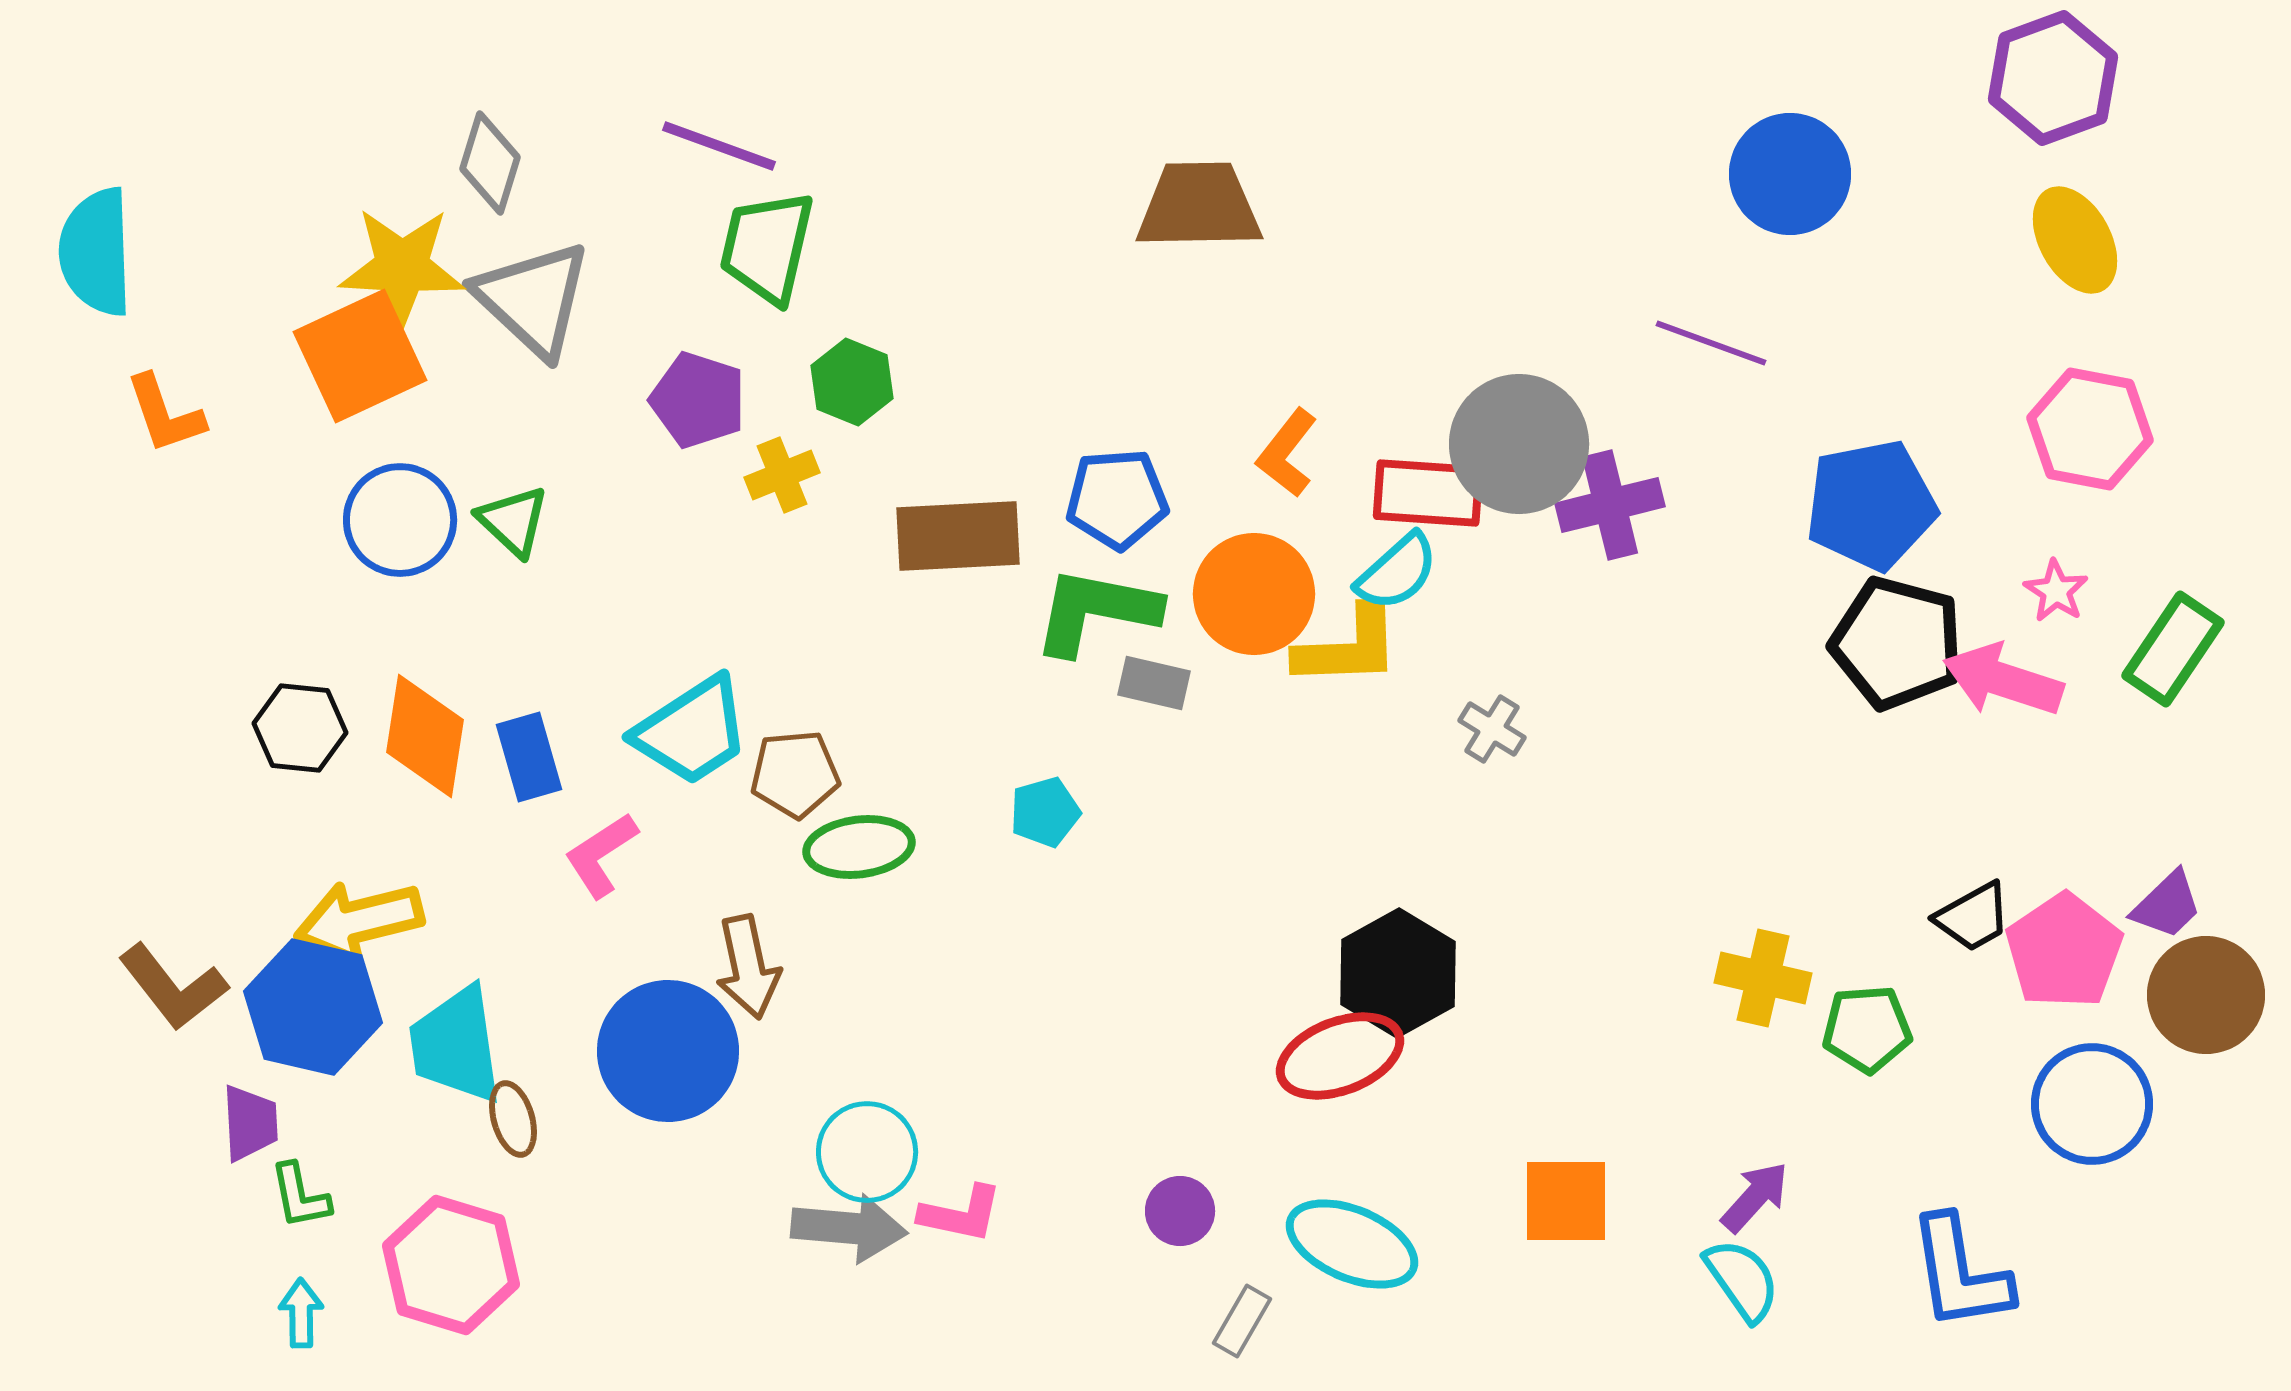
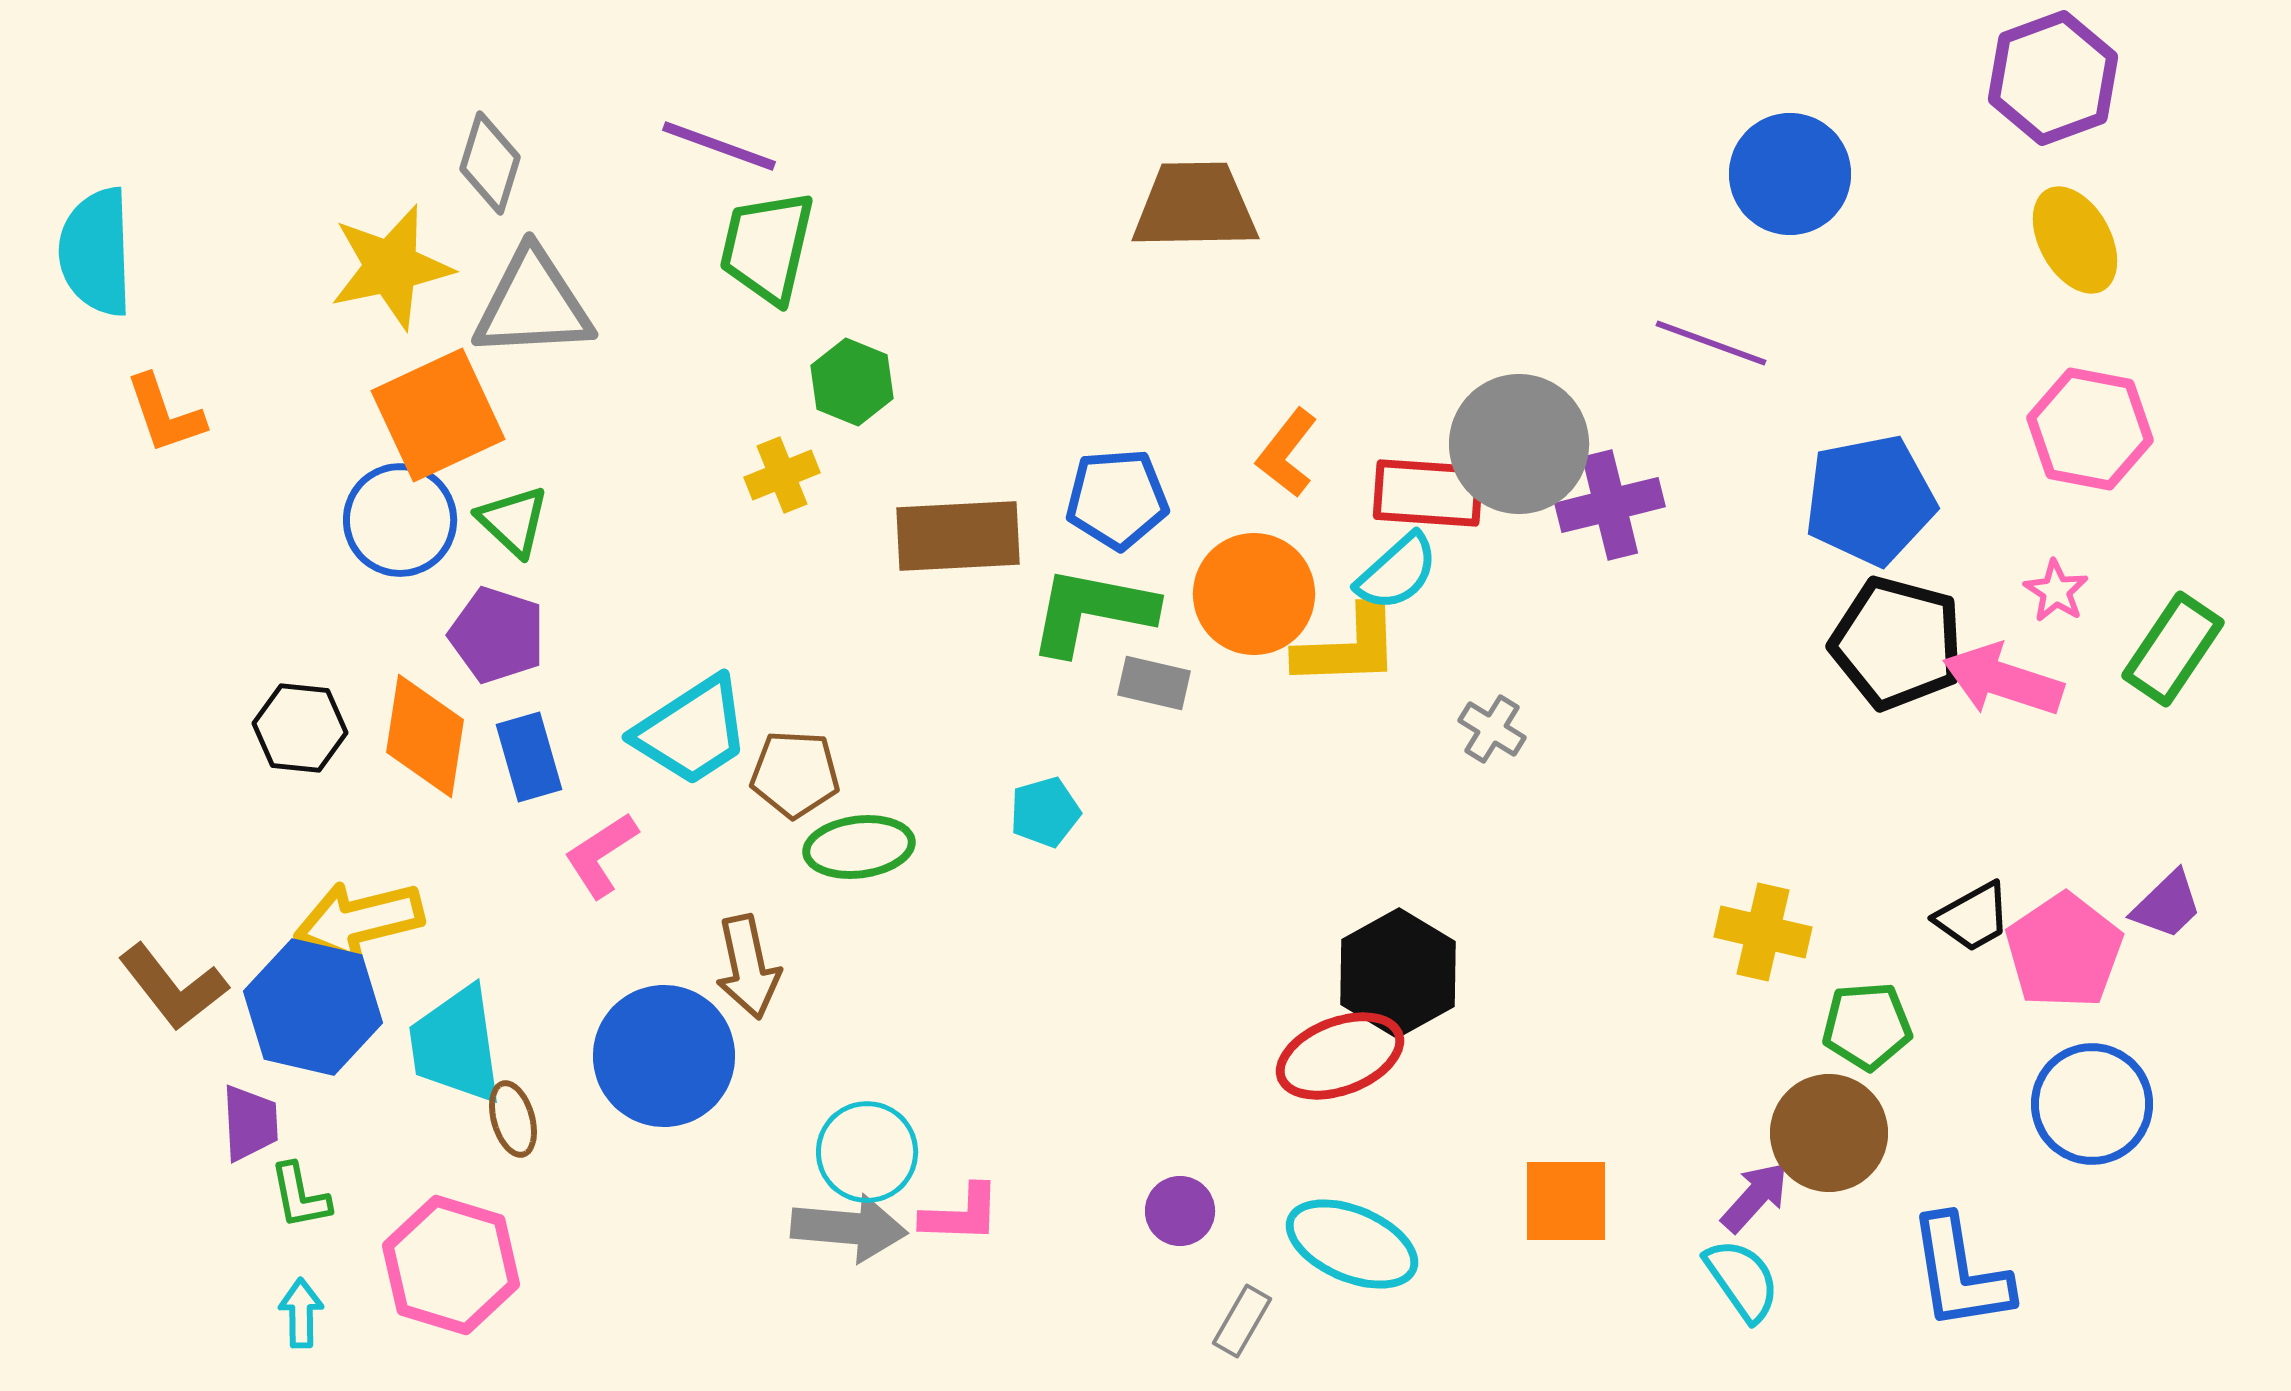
brown trapezoid at (1199, 206): moved 4 px left
yellow star at (402, 267): moved 11 px left; rotated 15 degrees counterclockwise
gray triangle at (533, 299): moved 5 px down; rotated 46 degrees counterclockwise
orange square at (360, 356): moved 78 px right, 59 px down
purple pentagon at (698, 400): moved 201 px left, 235 px down
blue pentagon at (1871, 505): moved 1 px left, 5 px up
green L-shape at (1096, 611): moved 4 px left
brown pentagon at (795, 774): rotated 8 degrees clockwise
yellow cross at (1763, 978): moved 46 px up
brown circle at (2206, 995): moved 377 px left, 138 px down
green pentagon at (1867, 1029): moved 3 px up
blue circle at (668, 1051): moved 4 px left, 5 px down
pink L-shape at (961, 1214): rotated 10 degrees counterclockwise
